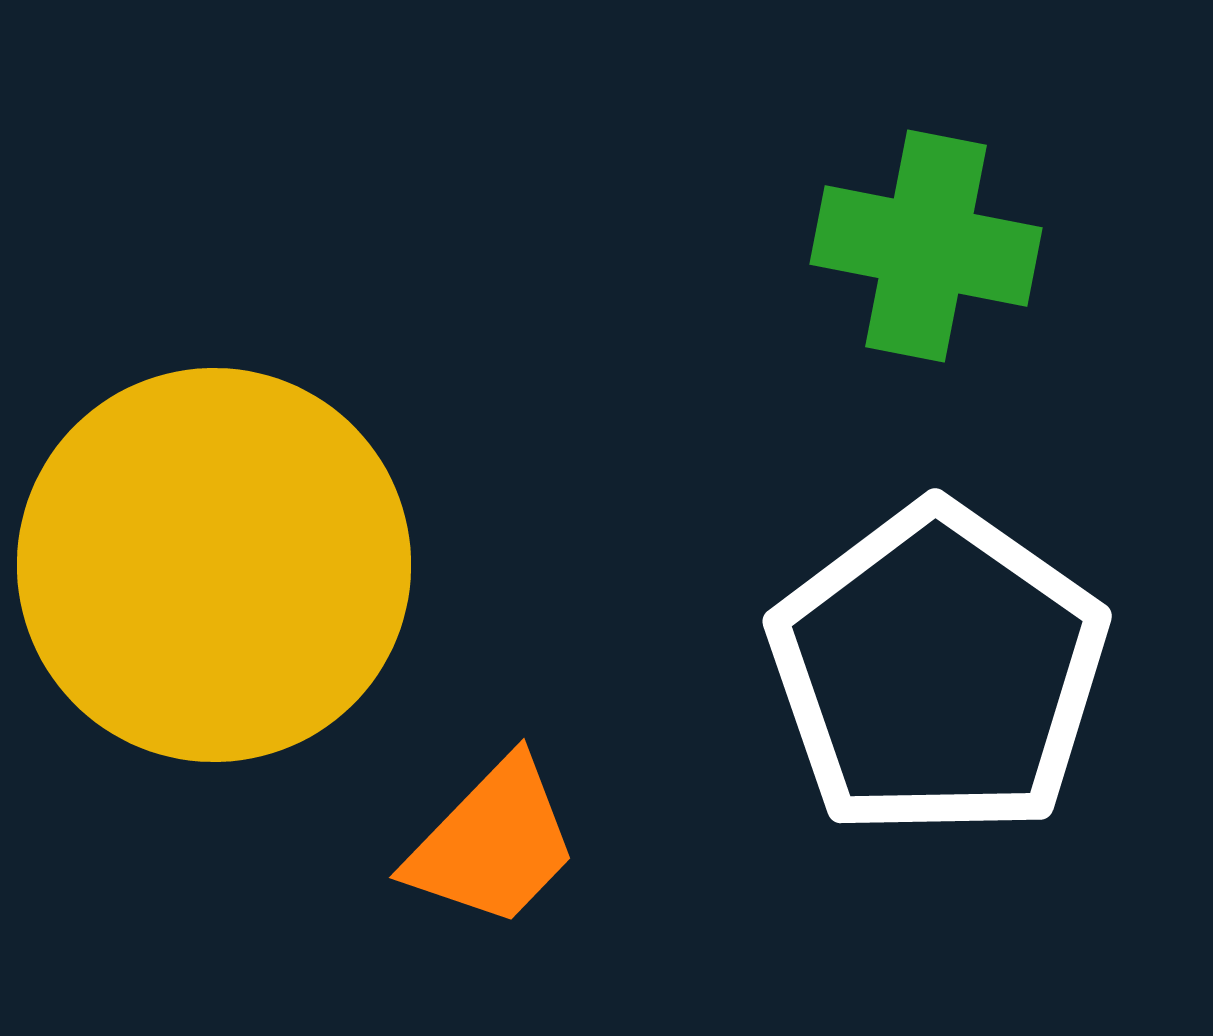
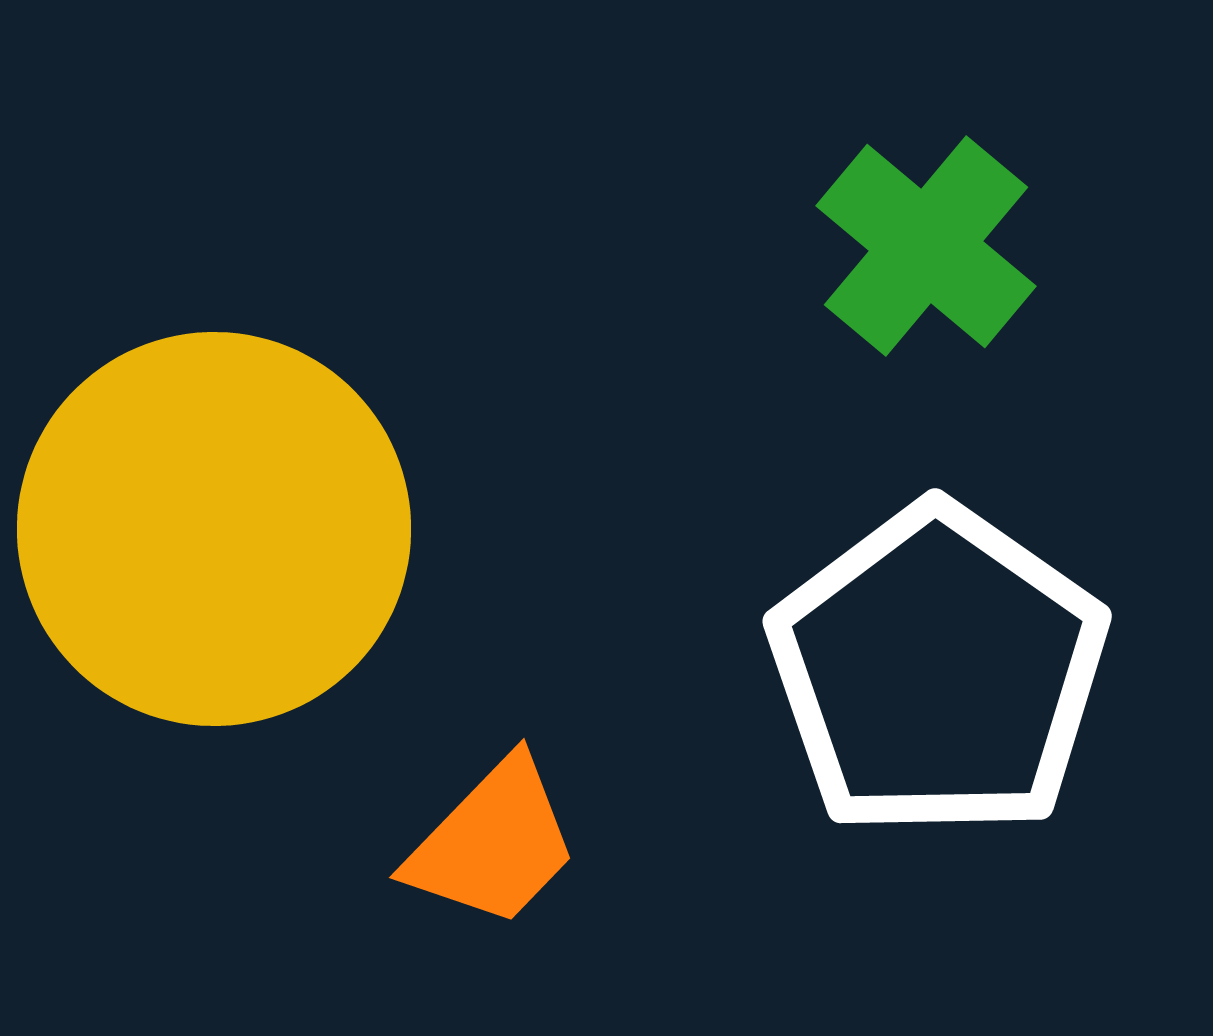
green cross: rotated 29 degrees clockwise
yellow circle: moved 36 px up
